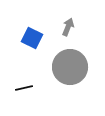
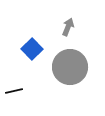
blue square: moved 11 px down; rotated 20 degrees clockwise
black line: moved 10 px left, 3 px down
